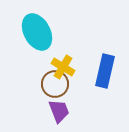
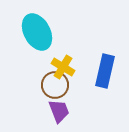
brown circle: moved 1 px down
